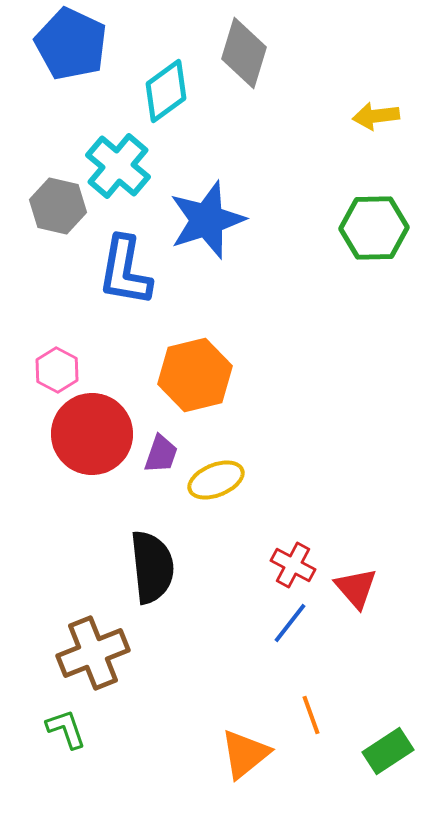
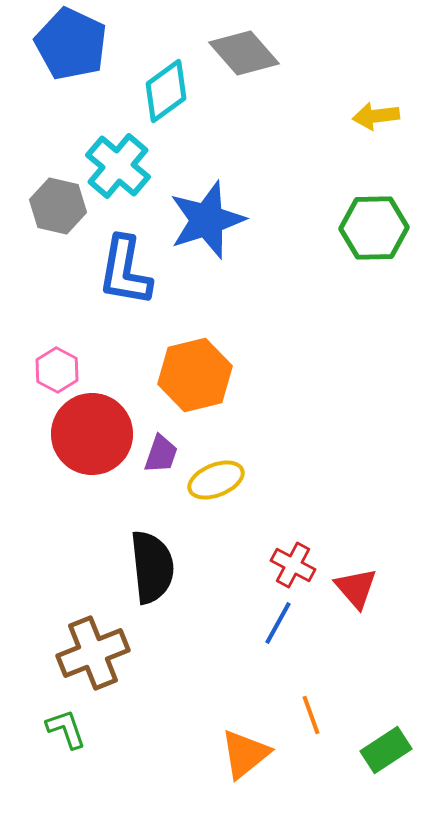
gray diamond: rotated 58 degrees counterclockwise
blue line: moved 12 px left; rotated 9 degrees counterclockwise
green rectangle: moved 2 px left, 1 px up
